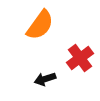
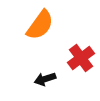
red cross: moved 1 px right
